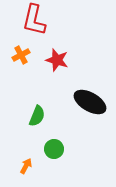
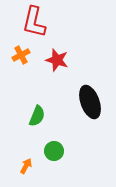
red L-shape: moved 2 px down
black ellipse: rotated 40 degrees clockwise
green circle: moved 2 px down
